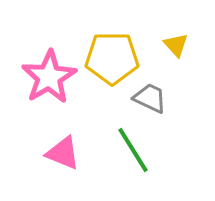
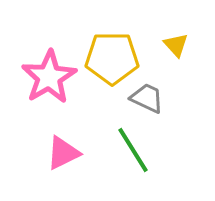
gray trapezoid: moved 3 px left
pink triangle: rotated 48 degrees counterclockwise
